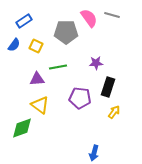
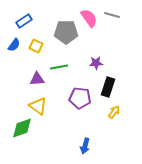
green line: moved 1 px right
yellow triangle: moved 2 px left, 1 px down
blue arrow: moved 9 px left, 7 px up
